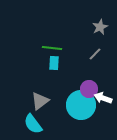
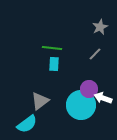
cyan rectangle: moved 1 px down
cyan semicircle: moved 6 px left; rotated 90 degrees counterclockwise
